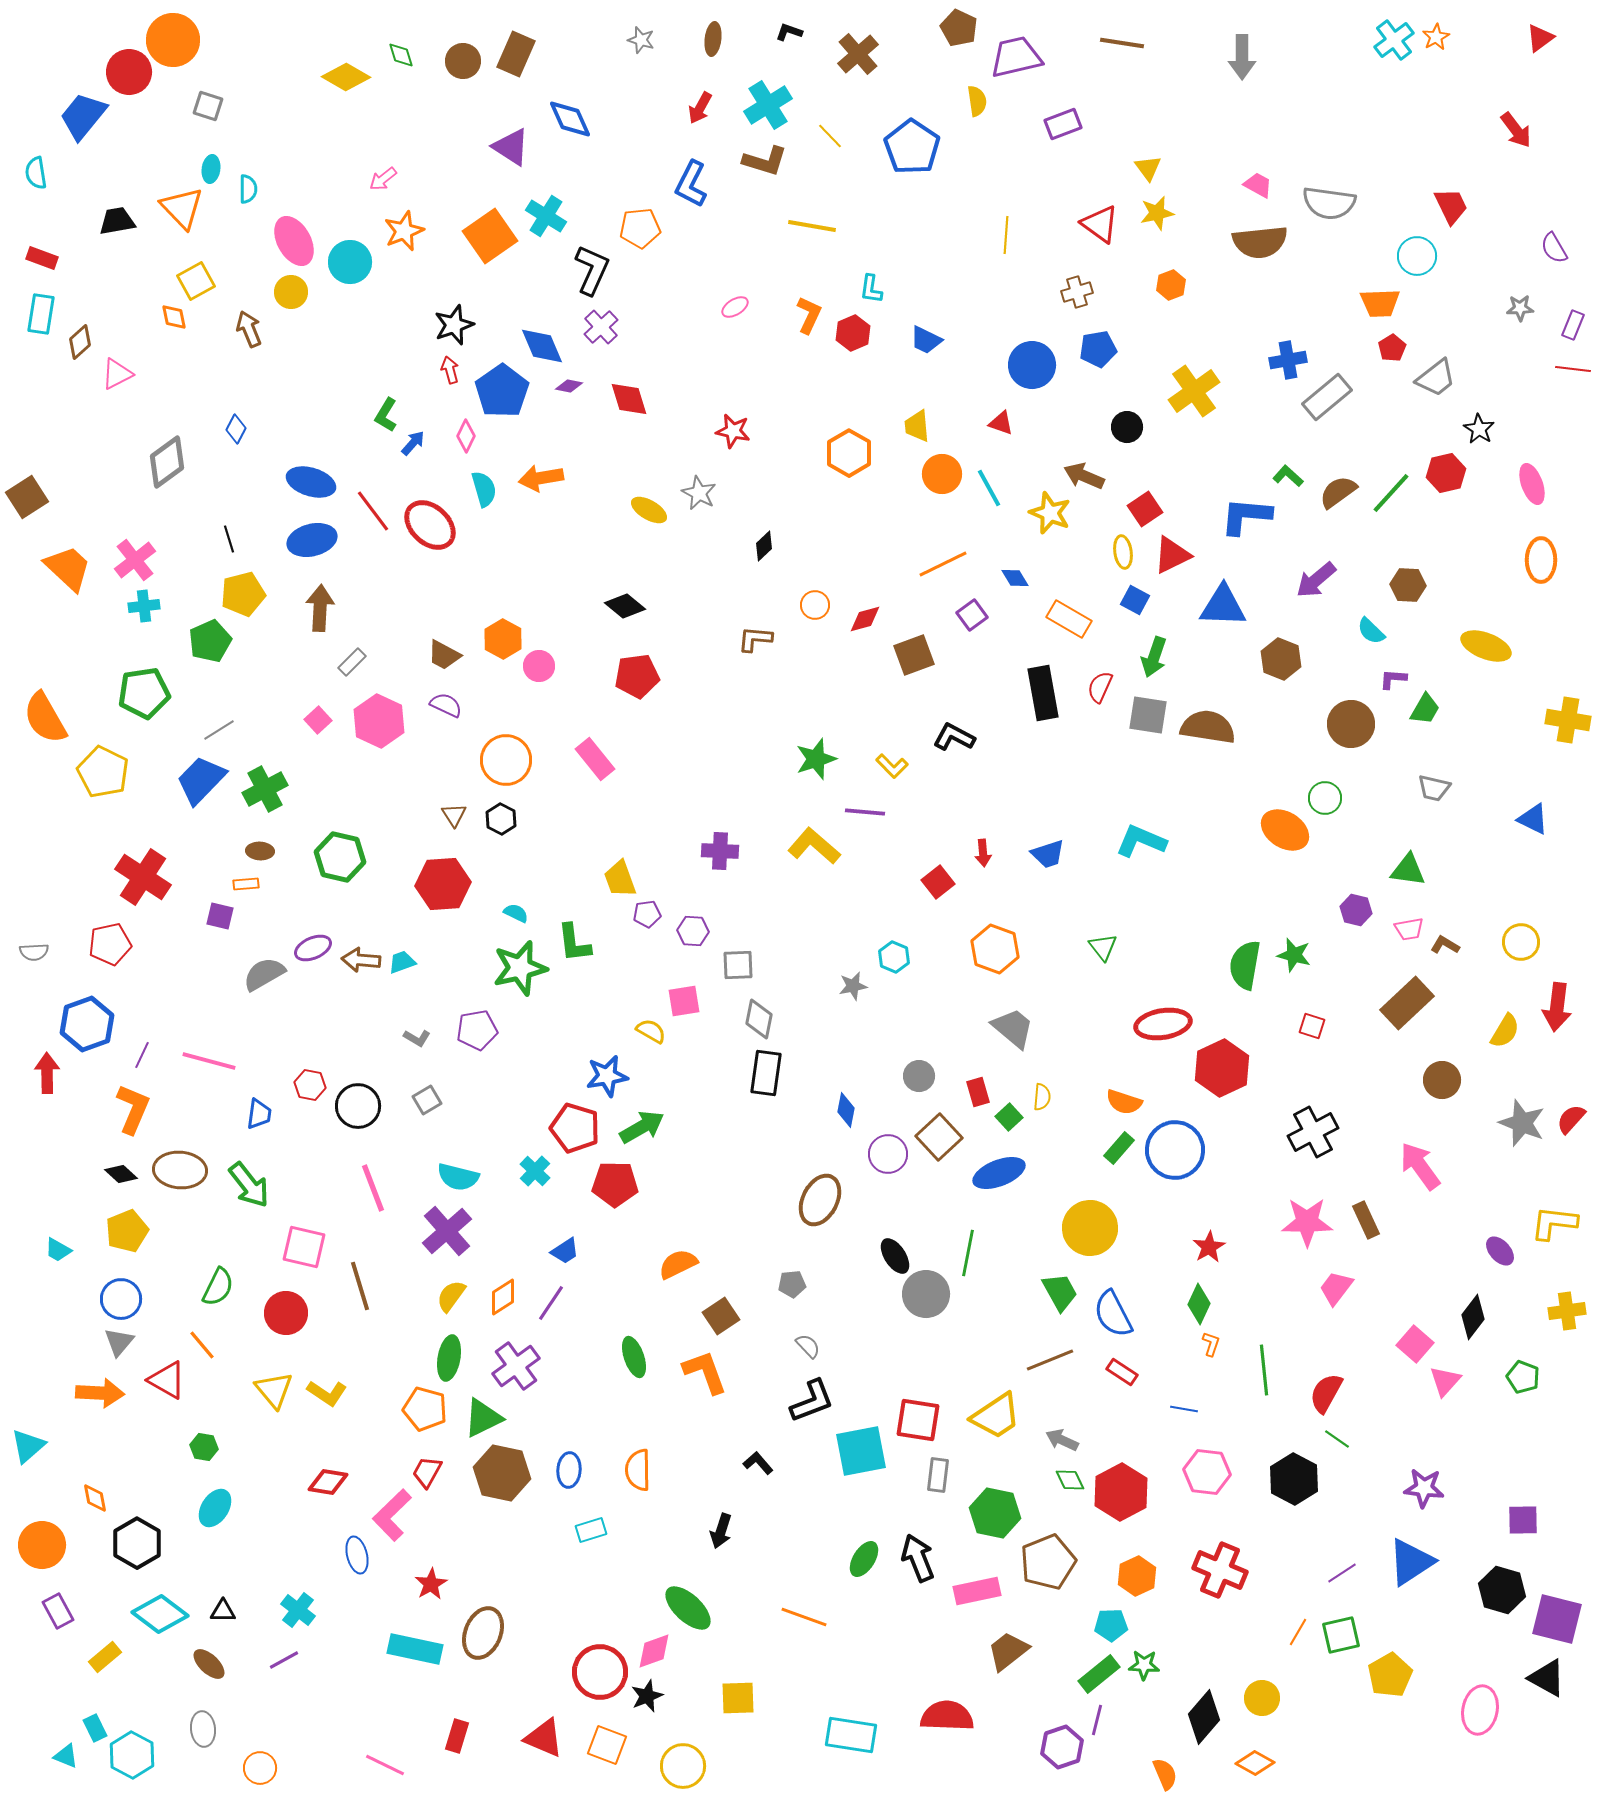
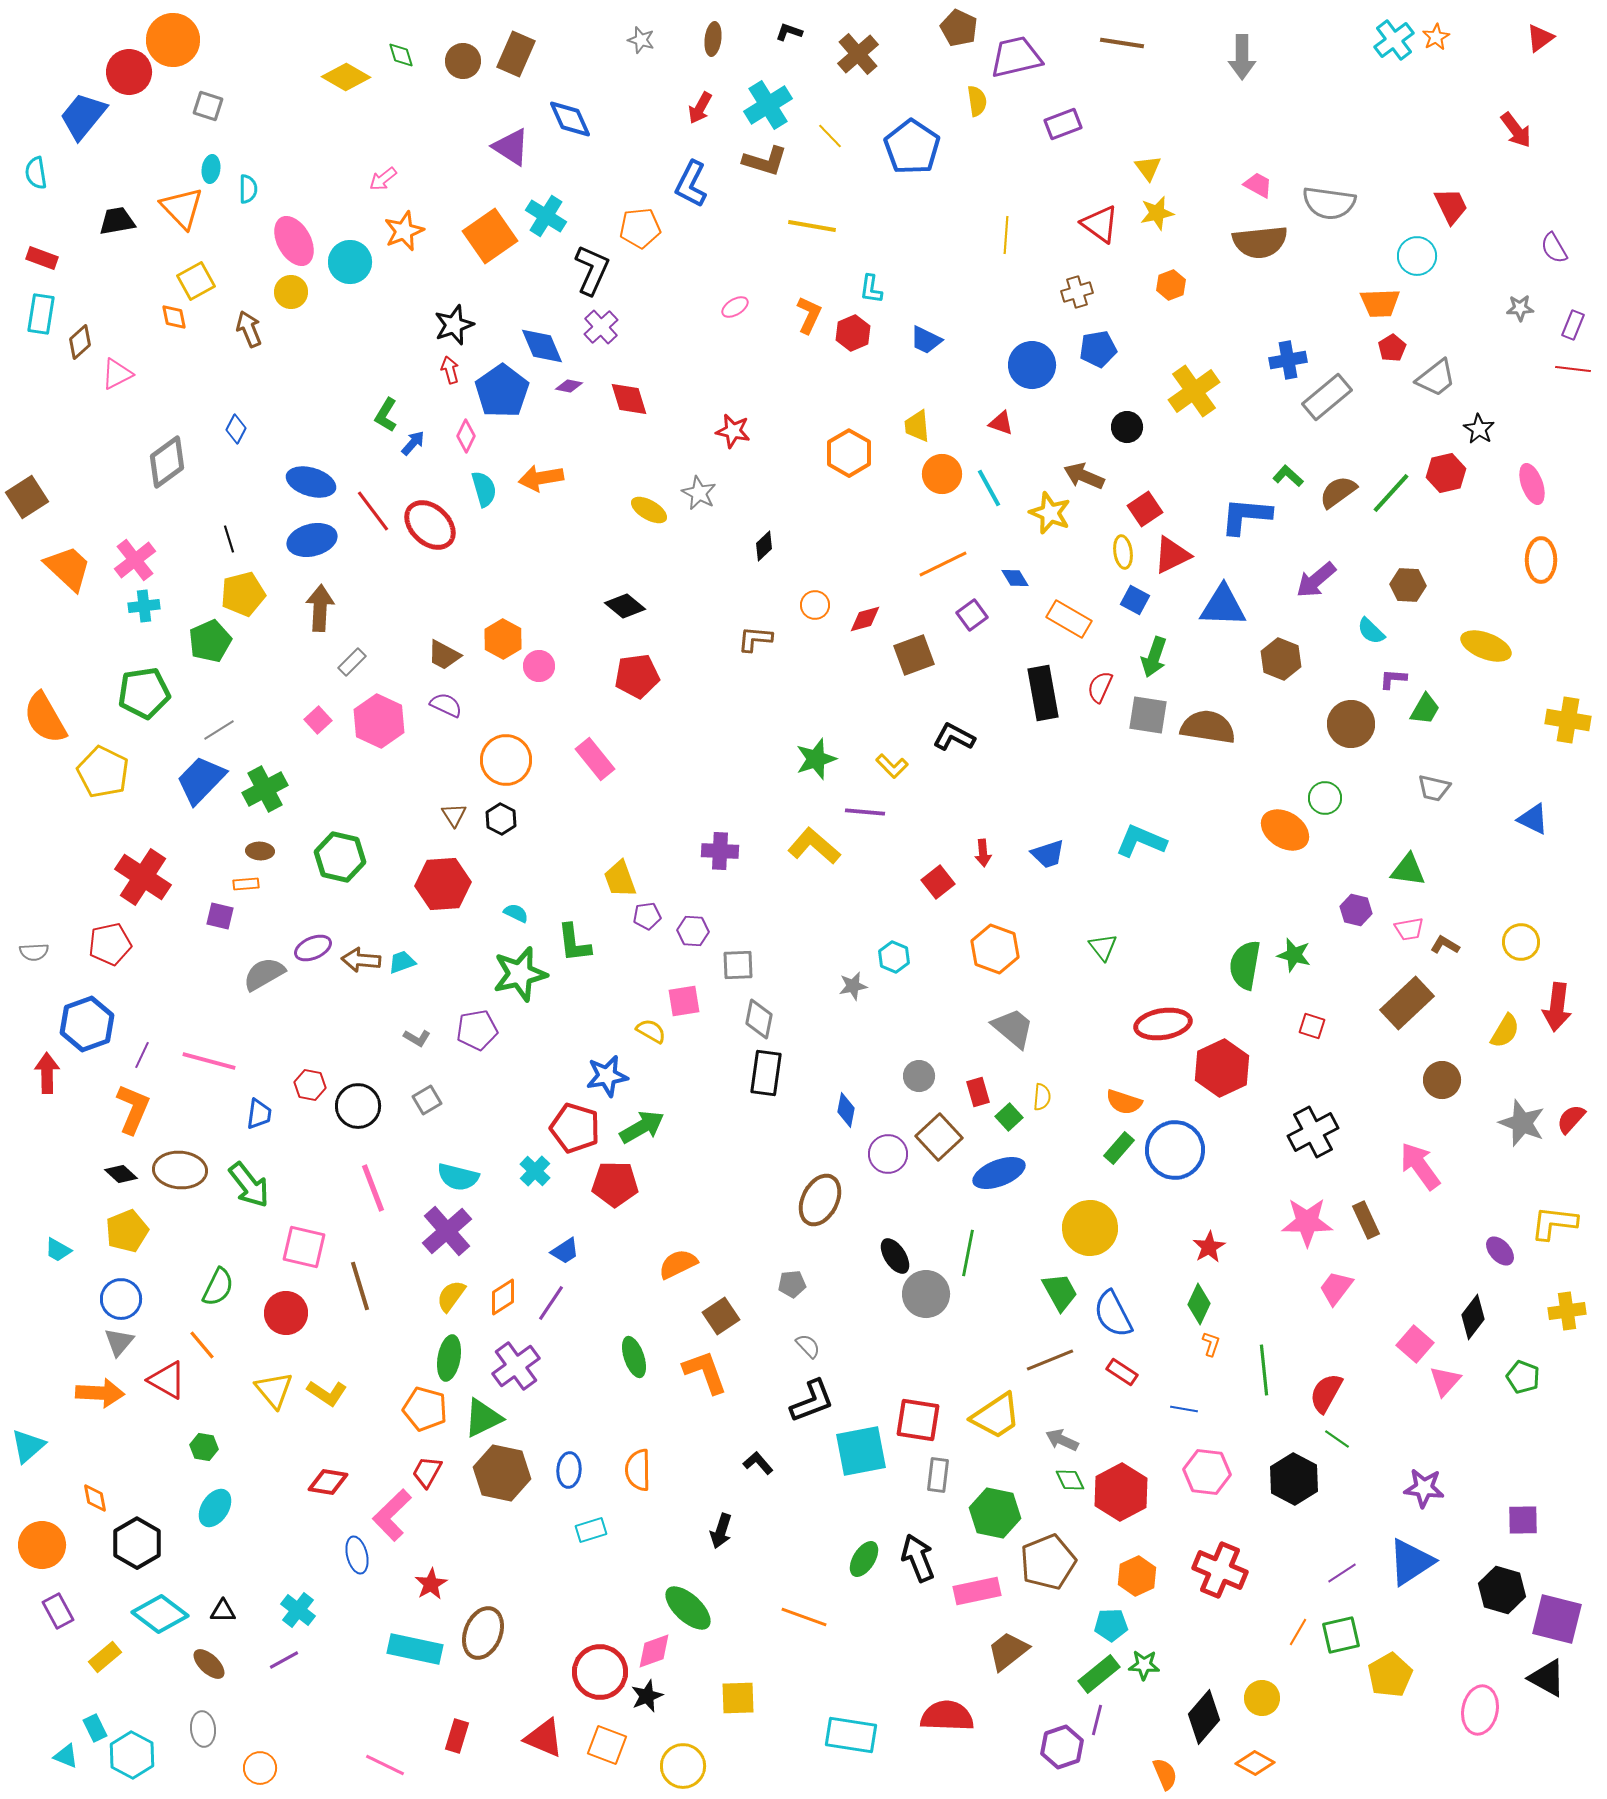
purple pentagon at (647, 914): moved 2 px down
green star at (520, 968): moved 6 px down
